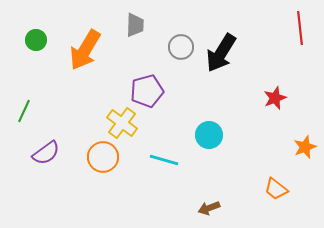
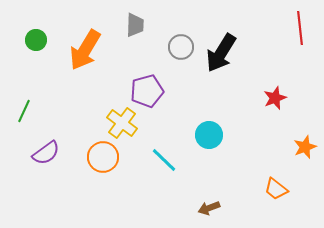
cyan line: rotated 28 degrees clockwise
